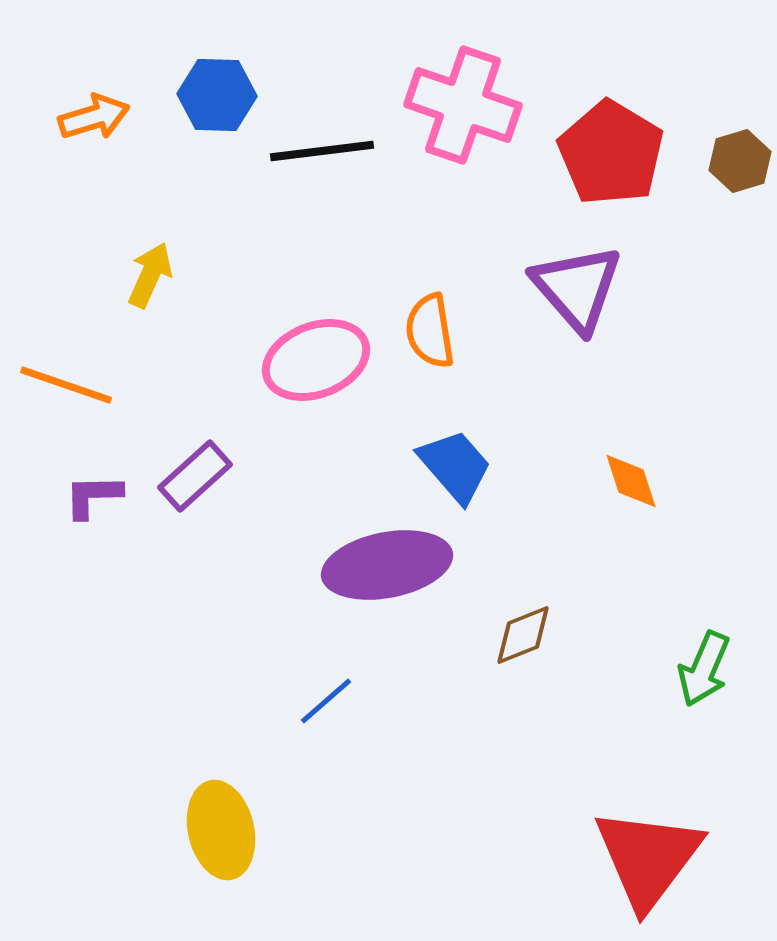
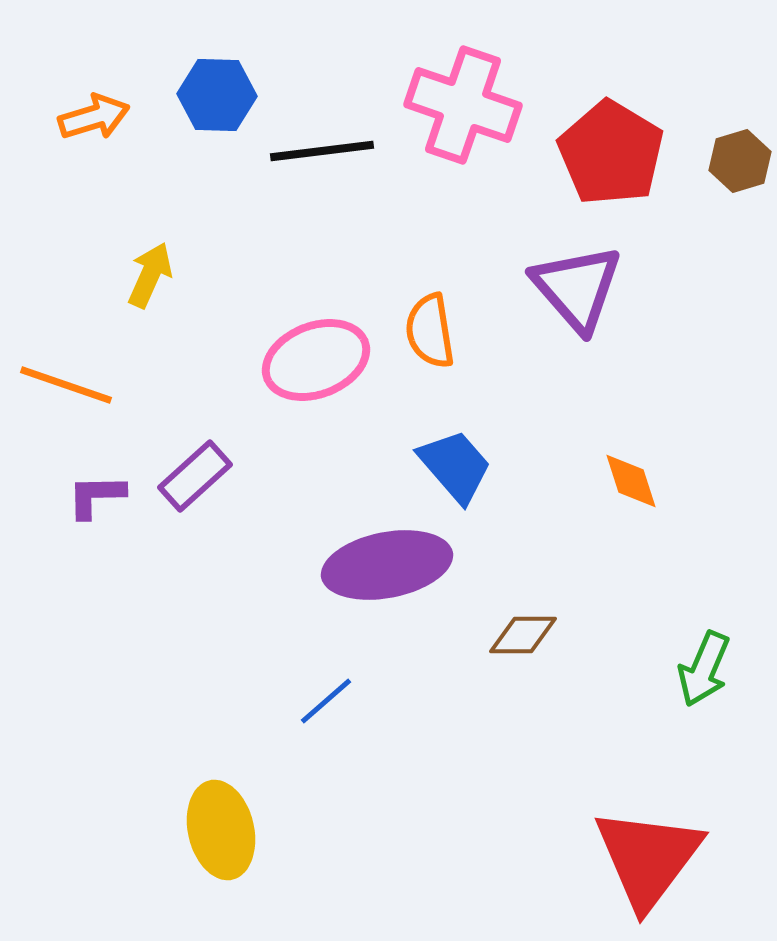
purple L-shape: moved 3 px right
brown diamond: rotated 22 degrees clockwise
